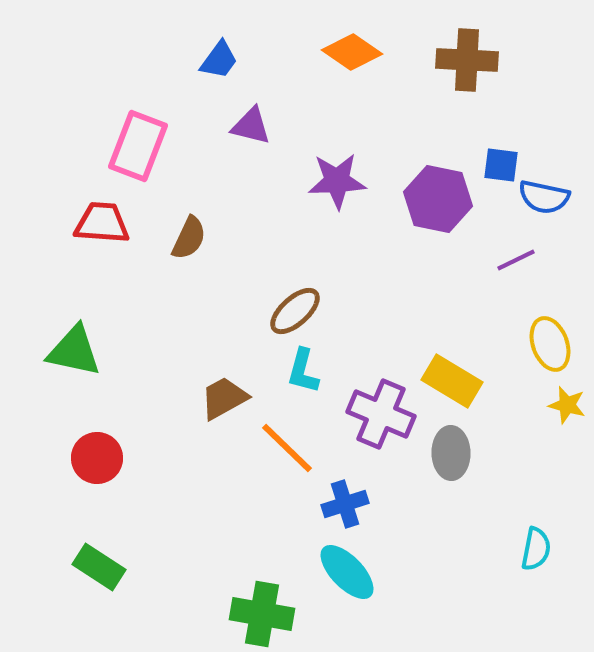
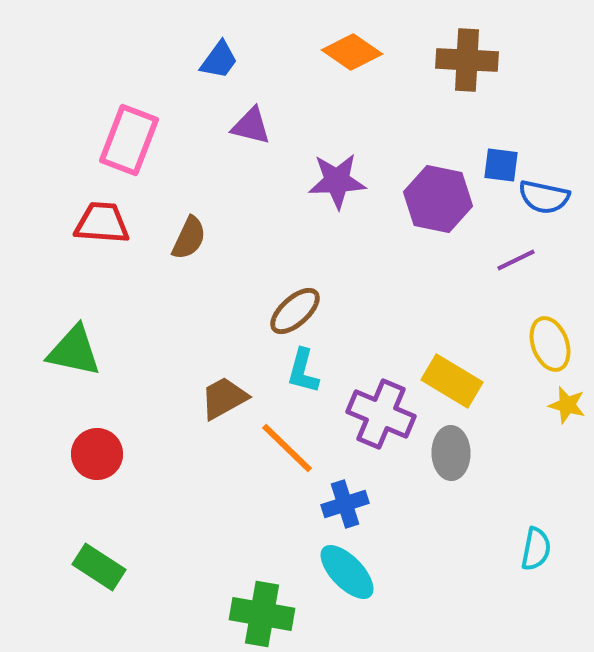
pink rectangle: moved 9 px left, 6 px up
red circle: moved 4 px up
